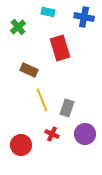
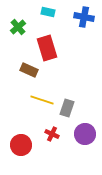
red rectangle: moved 13 px left
yellow line: rotated 50 degrees counterclockwise
